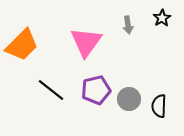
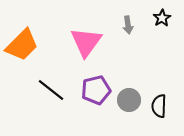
gray circle: moved 1 px down
